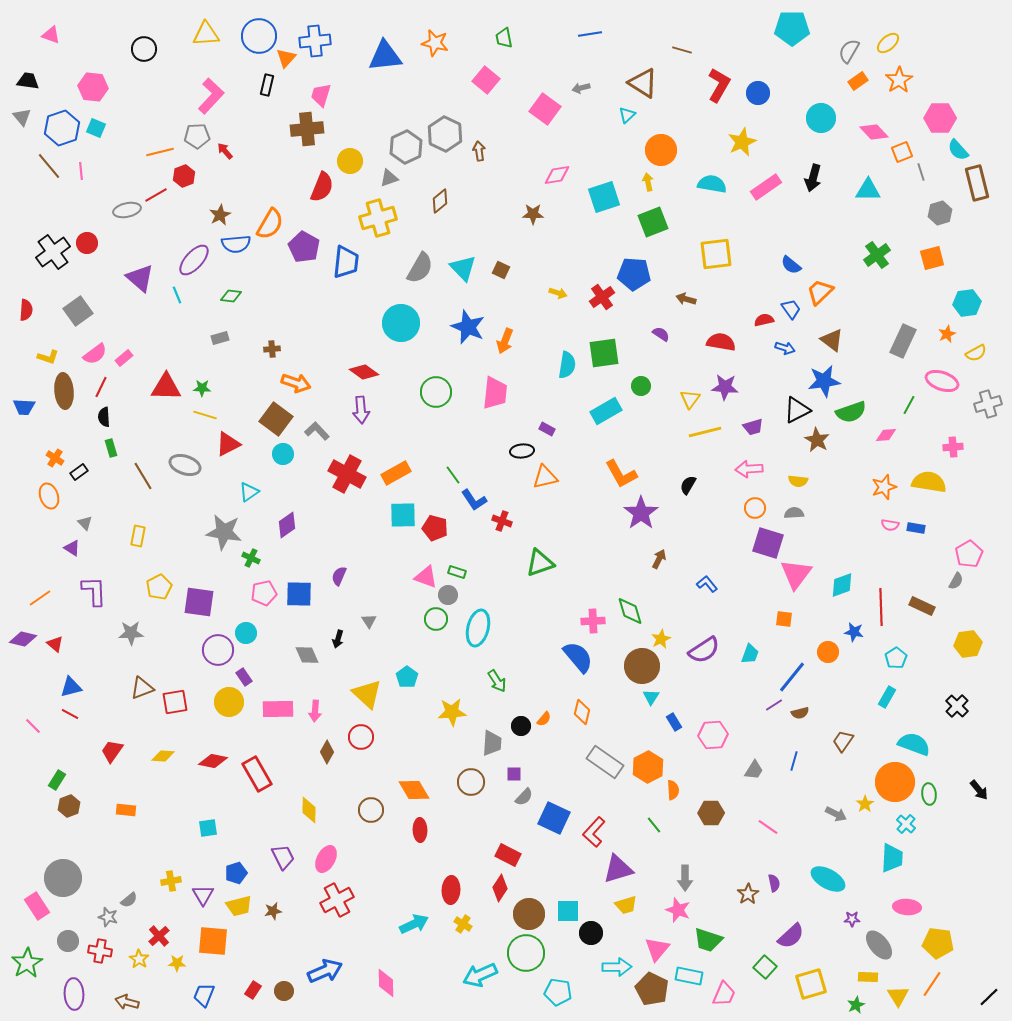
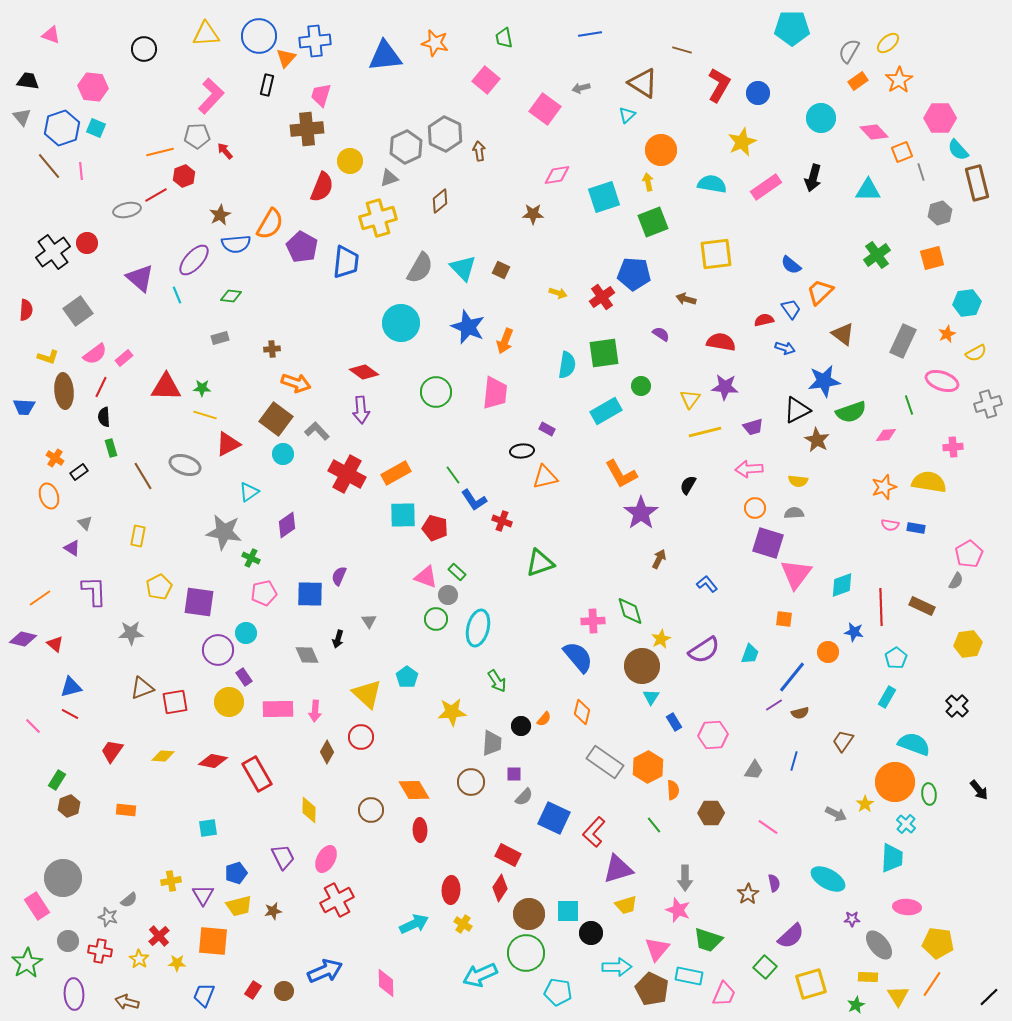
purple pentagon at (304, 247): moved 2 px left
brown triangle at (832, 340): moved 11 px right, 6 px up
green line at (909, 405): rotated 48 degrees counterclockwise
green rectangle at (457, 572): rotated 24 degrees clockwise
blue square at (299, 594): moved 11 px right
